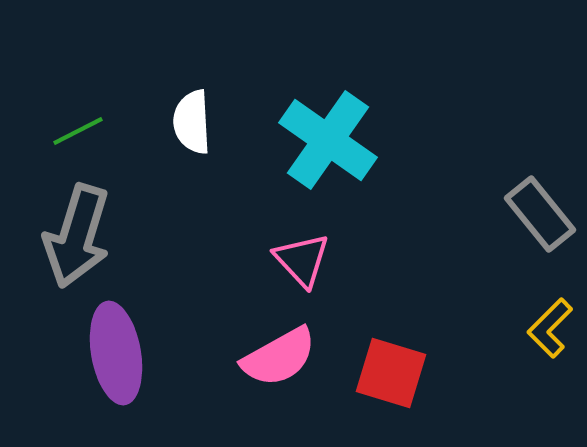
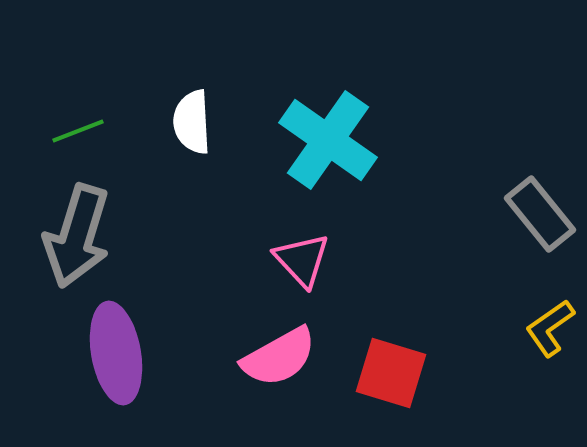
green line: rotated 6 degrees clockwise
yellow L-shape: rotated 10 degrees clockwise
